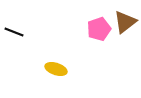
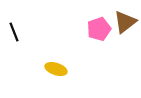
black line: rotated 48 degrees clockwise
